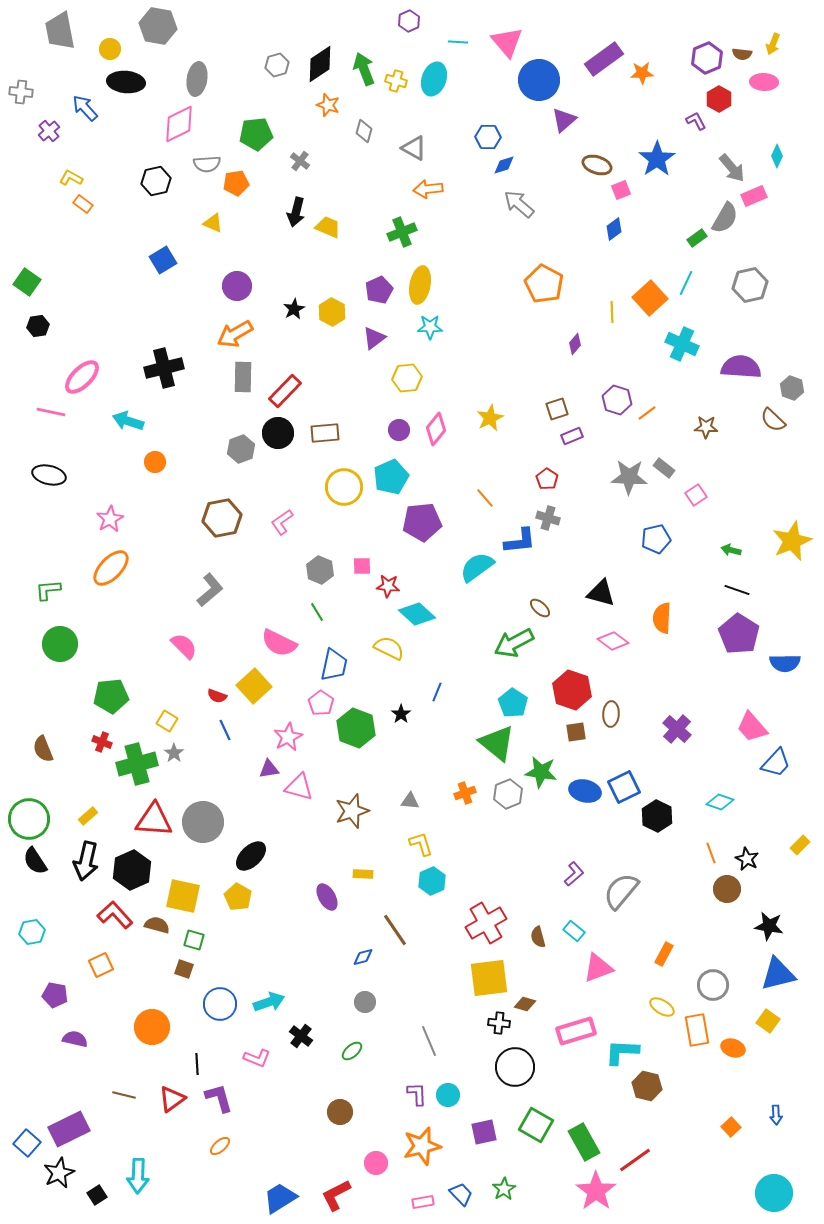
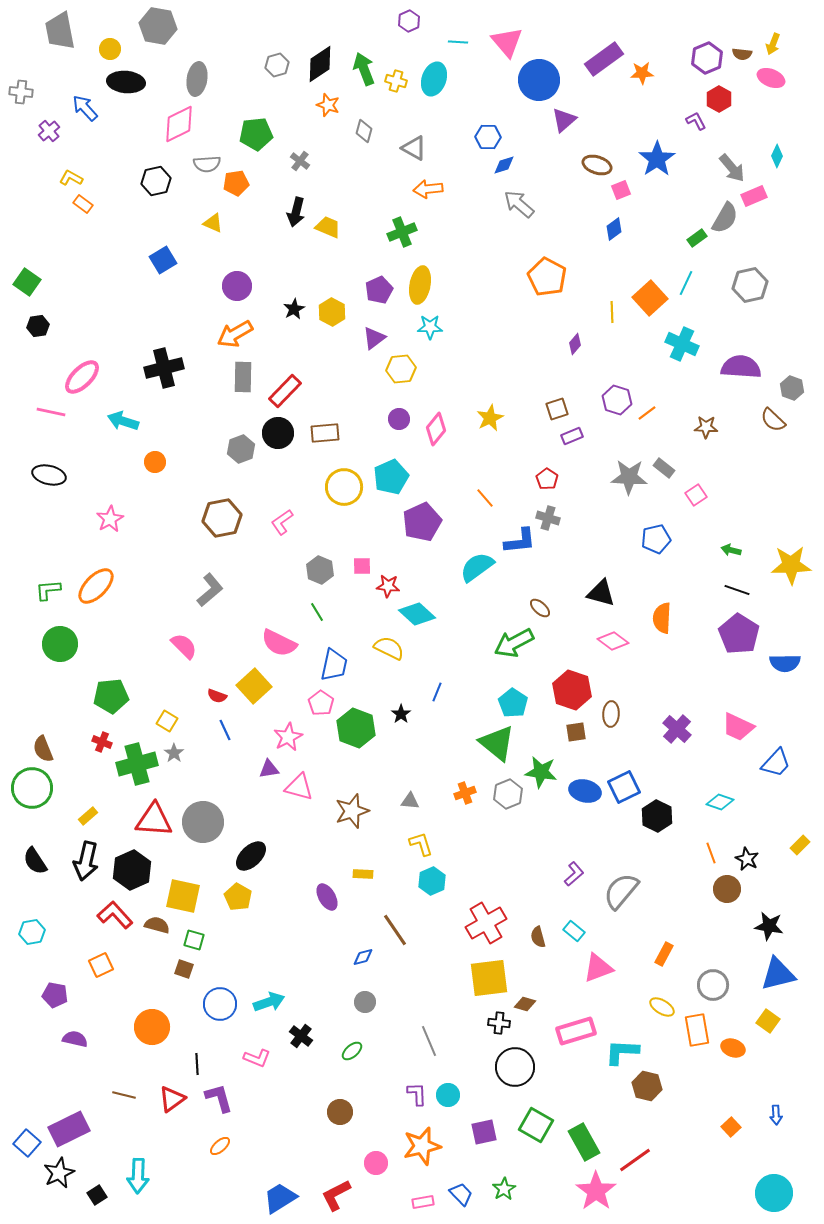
pink ellipse at (764, 82): moved 7 px right, 4 px up; rotated 20 degrees clockwise
orange pentagon at (544, 284): moved 3 px right, 7 px up
yellow hexagon at (407, 378): moved 6 px left, 9 px up
cyan arrow at (128, 421): moved 5 px left
purple circle at (399, 430): moved 11 px up
purple pentagon at (422, 522): rotated 18 degrees counterclockwise
yellow star at (792, 541): moved 1 px left, 24 px down; rotated 21 degrees clockwise
orange ellipse at (111, 568): moved 15 px left, 18 px down
pink trapezoid at (752, 727): moved 14 px left; rotated 24 degrees counterclockwise
green circle at (29, 819): moved 3 px right, 31 px up
